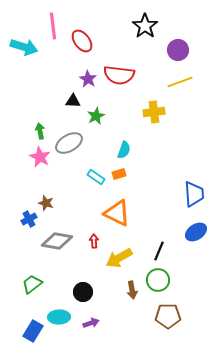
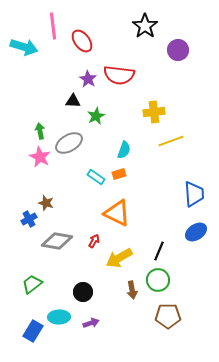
yellow line: moved 9 px left, 59 px down
red arrow: rotated 32 degrees clockwise
